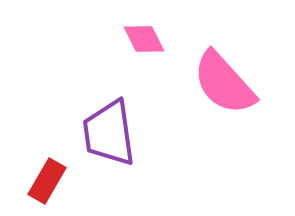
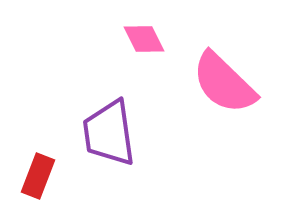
pink semicircle: rotated 4 degrees counterclockwise
red rectangle: moved 9 px left, 5 px up; rotated 9 degrees counterclockwise
